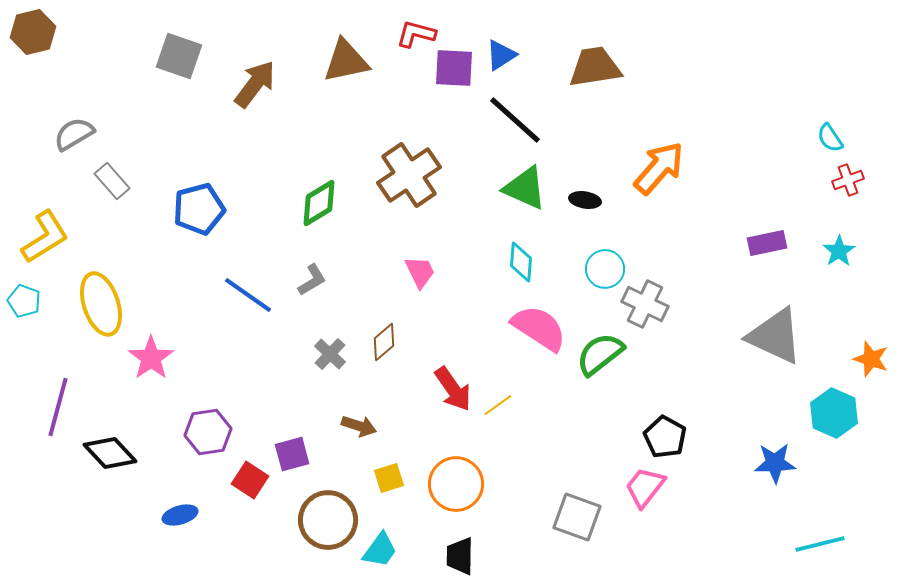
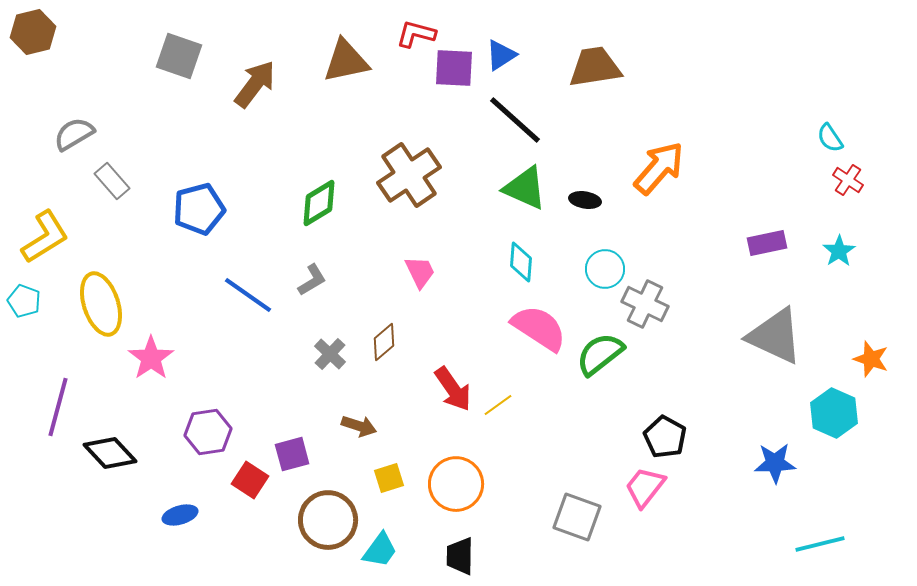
red cross at (848, 180): rotated 36 degrees counterclockwise
